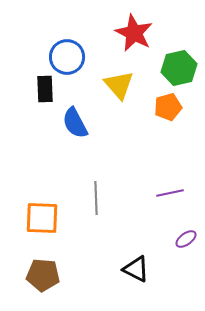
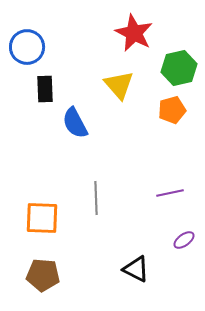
blue circle: moved 40 px left, 10 px up
orange pentagon: moved 4 px right, 3 px down
purple ellipse: moved 2 px left, 1 px down
